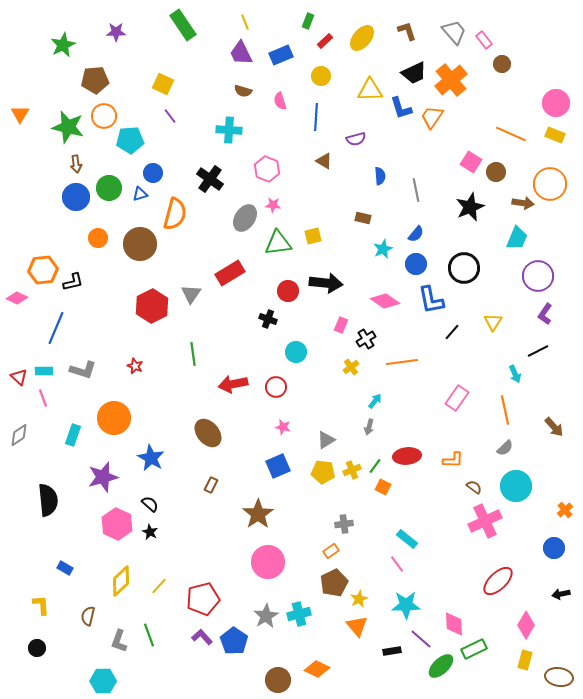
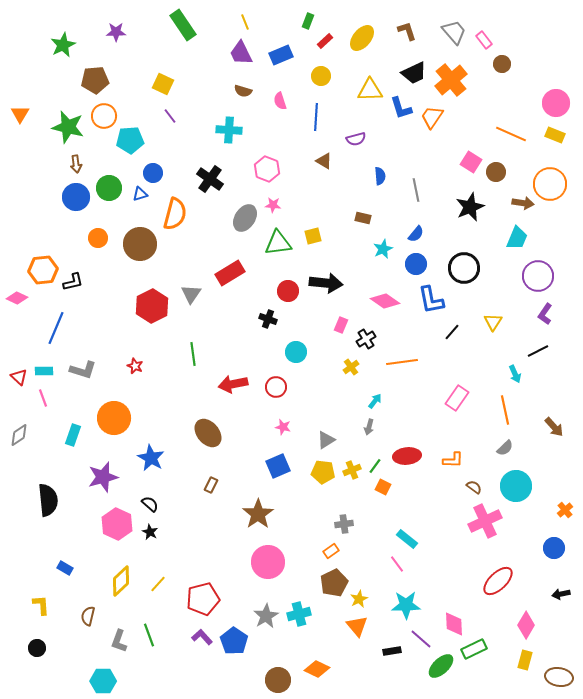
yellow line at (159, 586): moved 1 px left, 2 px up
